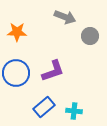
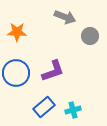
cyan cross: moved 1 px left, 1 px up; rotated 21 degrees counterclockwise
